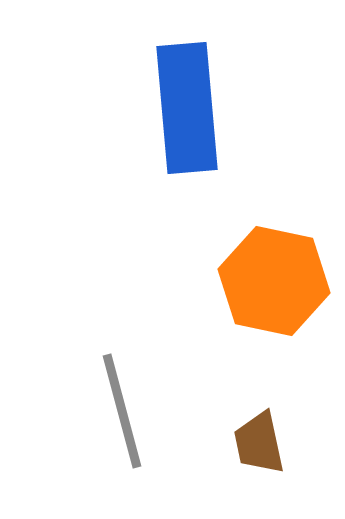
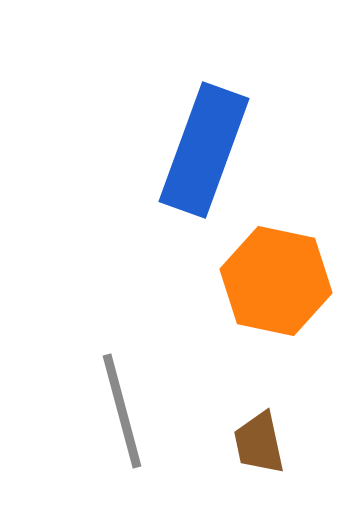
blue rectangle: moved 17 px right, 42 px down; rotated 25 degrees clockwise
orange hexagon: moved 2 px right
